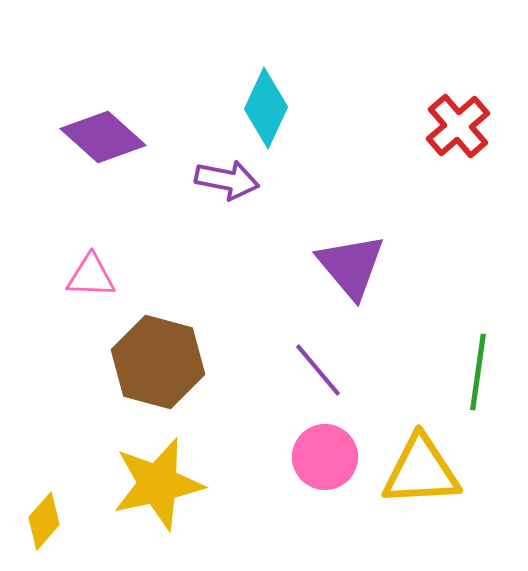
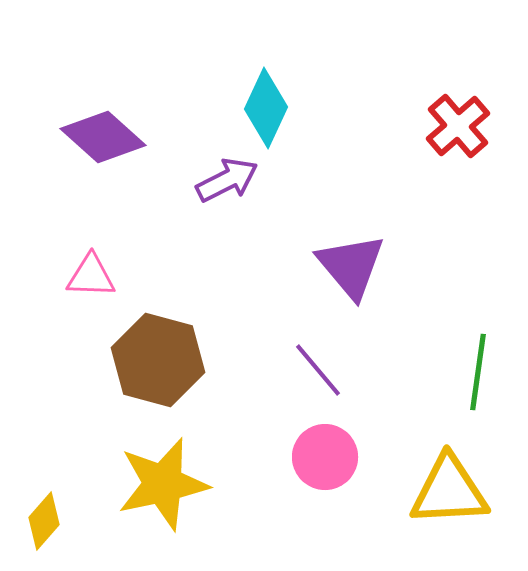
purple arrow: rotated 38 degrees counterclockwise
brown hexagon: moved 2 px up
yellow triangle: moved 28 px right, 20 px down
yellow star: moved 5 px right
